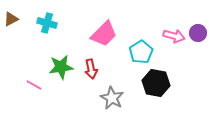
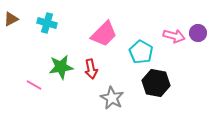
cyan pentagon: rotated 10 degrees counterclockwise
